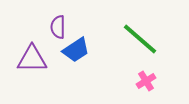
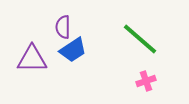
purple semicircle: moved 5 px right
blue trapezoid: moved 3 px left
pink cross: rotated 12 degrees clockwise
